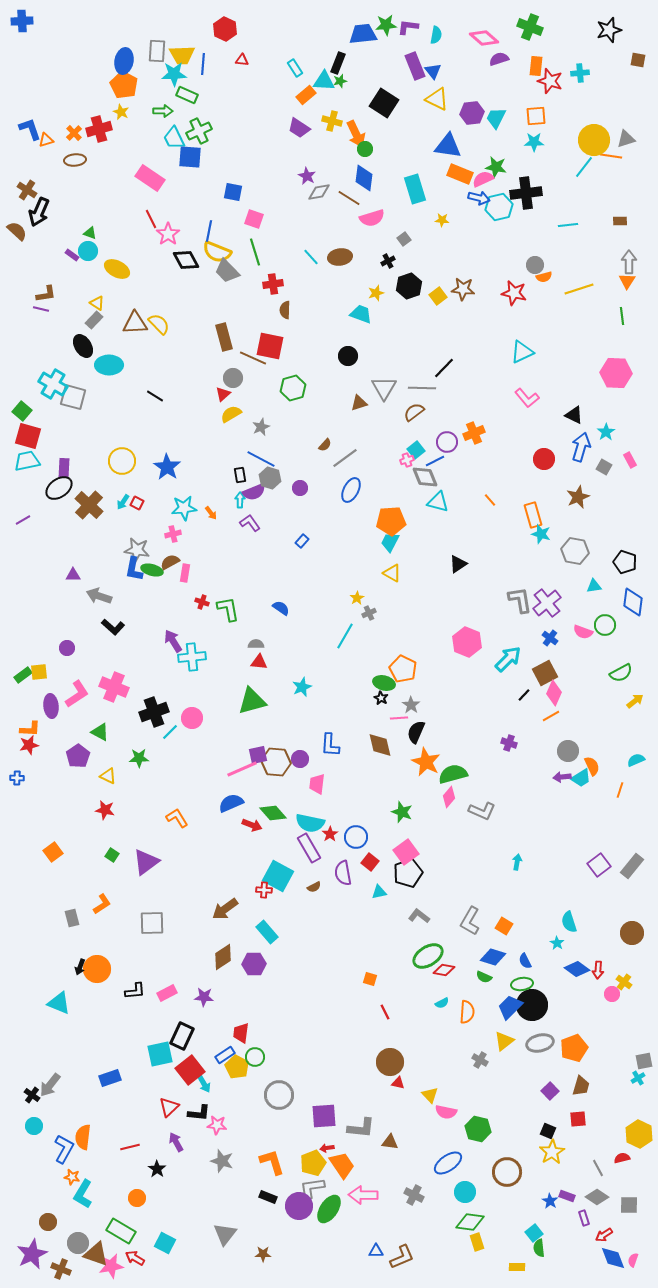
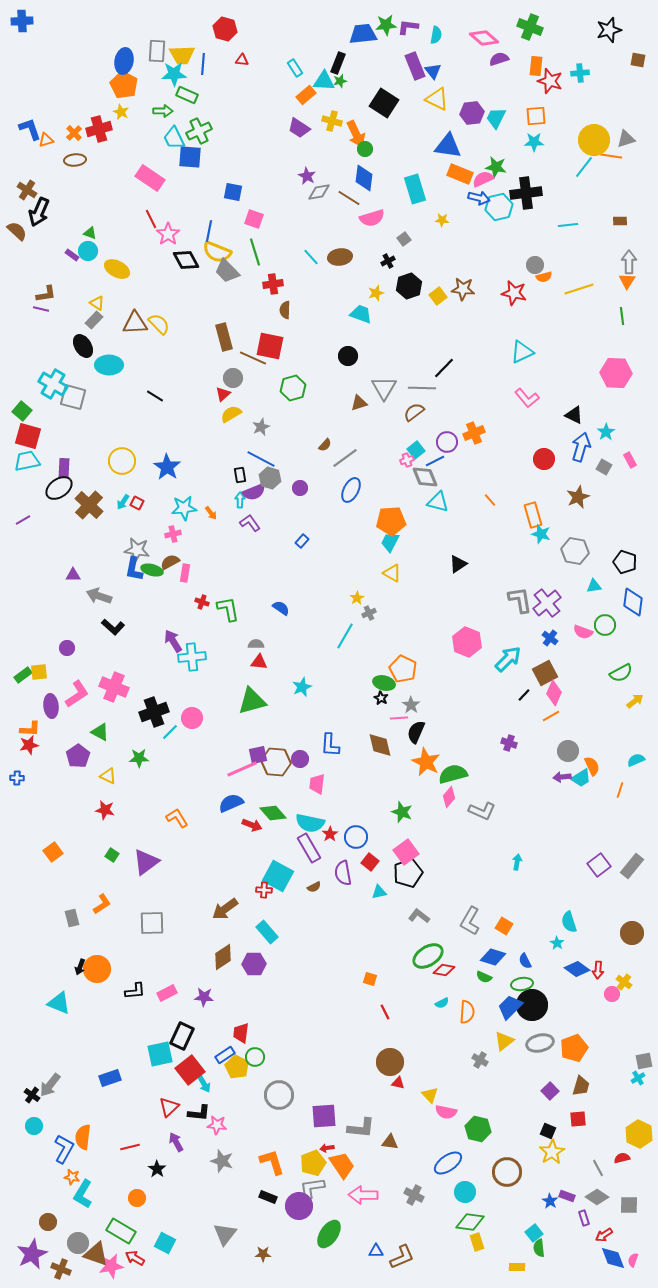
red hexagon at (225, 29): rotated 10 degrees counterclockwise
green ellipse at (329, 1209): moved 25 px down
